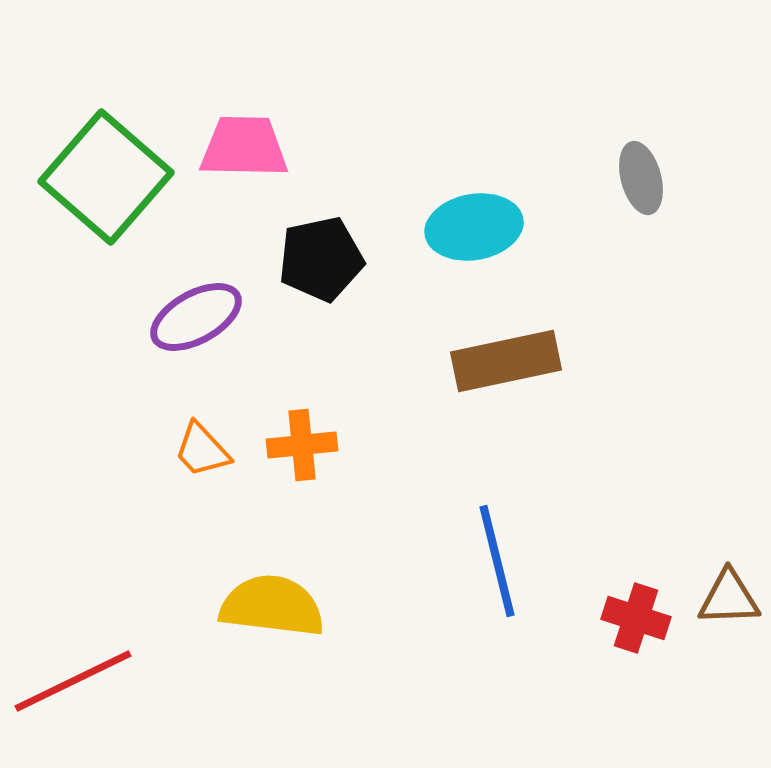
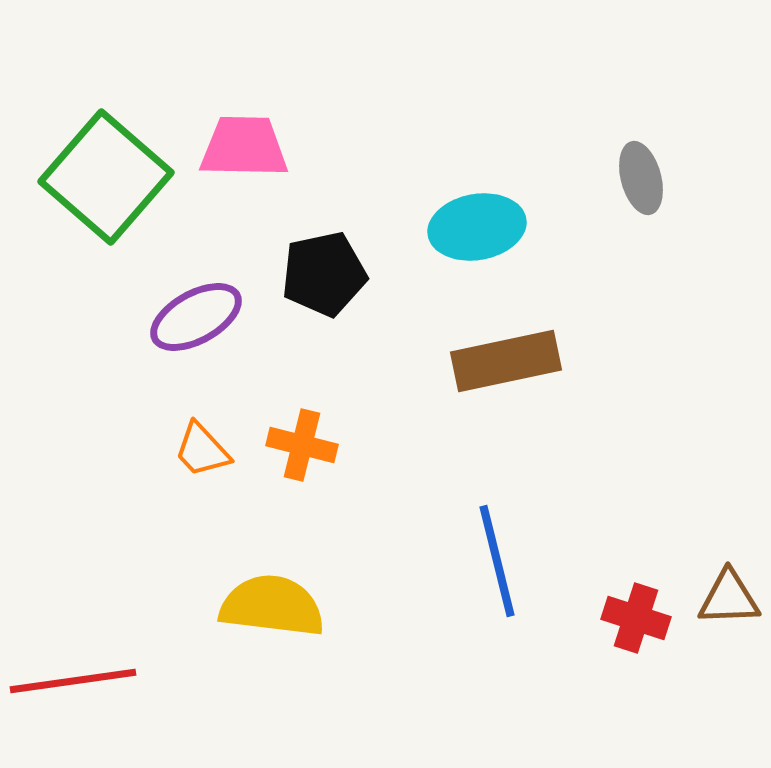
cyan ellipse: moved 3 px right
black pentagon: moved 3 px right, 15 px down
orange cross: rotated 20 degrees clockwise
red line: rotated 18 degrees clockwise
